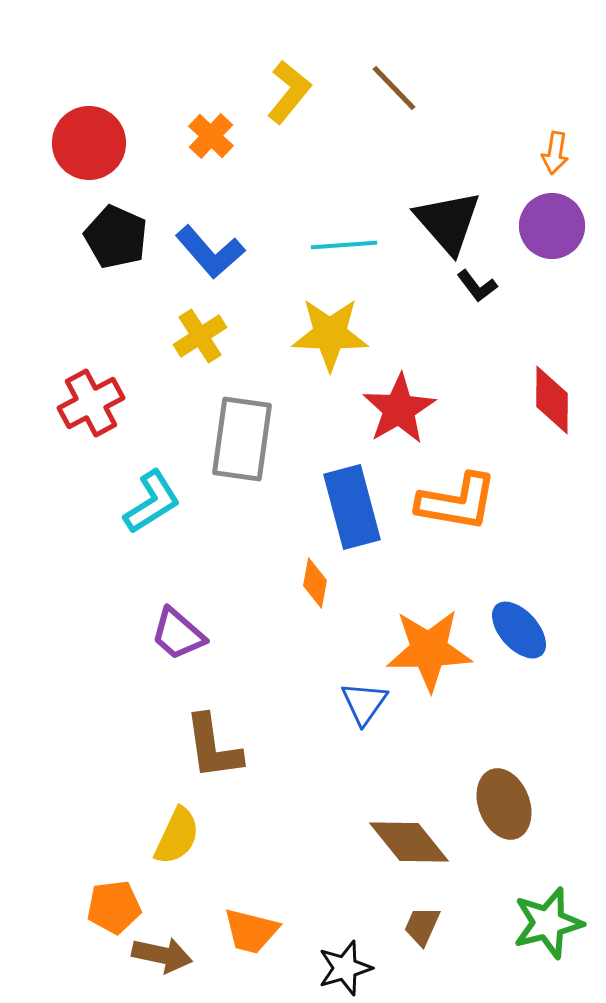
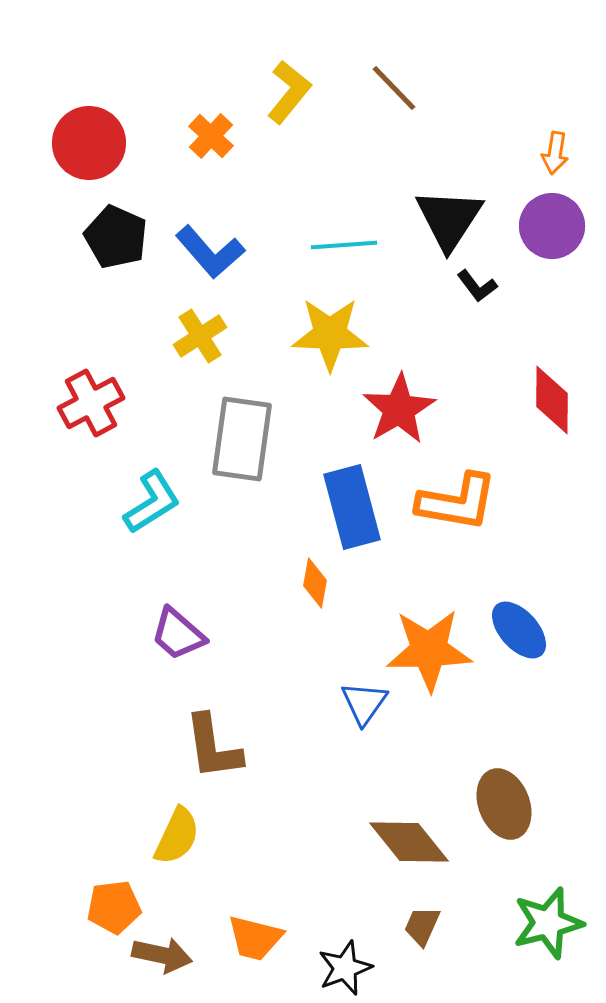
black triangle: moved 1 px right, 3 px up; rotated 14 degrees clockwise
orange trapezoid: moved 4 px right, 7 px down
black star: rotated 4 degrees counterclockwise
